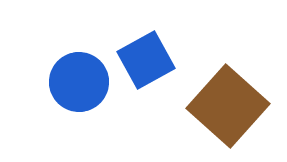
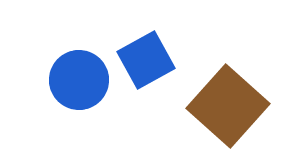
blue circle: moved 2 px up
